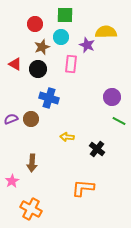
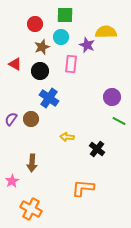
black circle: moved 2 px right, 2 px down
blue cross: rotated 18 degrees clockwise
purple semicircle: rotated 32 degrees counterclockwise
